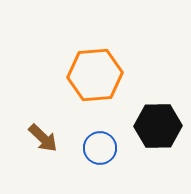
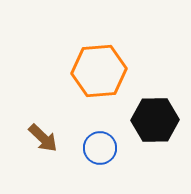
orange hexagon: moved 4 px right, 4 px up
black hexagon: moved 3 px left, 6 px up
